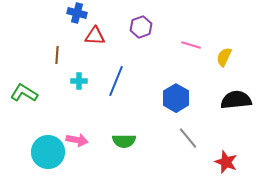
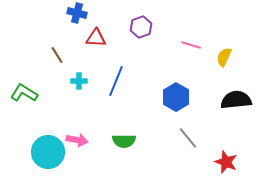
red triangle: moved 1 px right, 2 px down
brown line: rotated 36 degrees counterclockwise
blue hexagon: moved 1 px up
